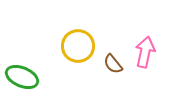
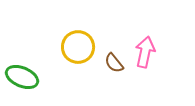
yellow circle: moved 1 px down
brown semicircle: moved 1 px right, 1 px up
